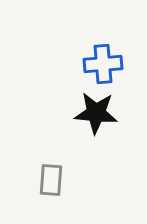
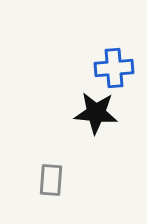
blue cross: moved 11 px right, 4 px down
